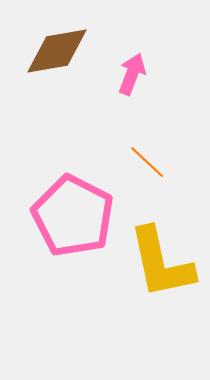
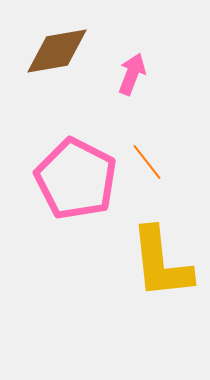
orange line: rotated 9 degrees clockwise
pink pentagon: moved 3 px right, 37 px up
yellow L-shape: rotated 6 degrees clockwise
